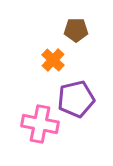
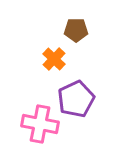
orange cross: moved 1 px right, 1 px up
purple pentagon: rotated 12 degrees counterclockwise
